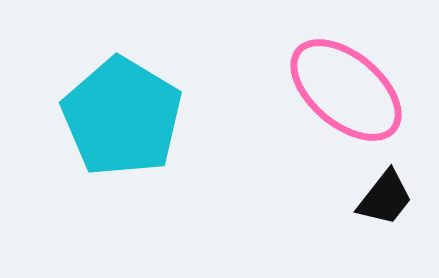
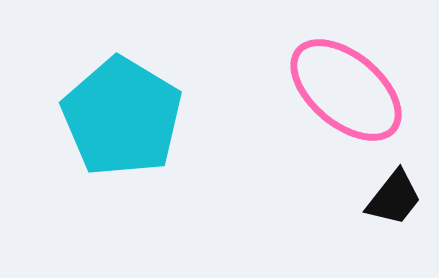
black trapezoid: moved 9 px right
